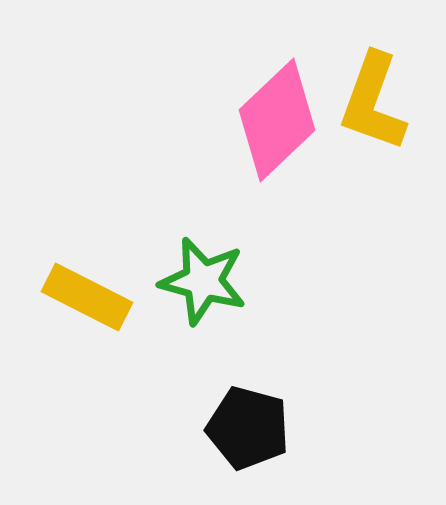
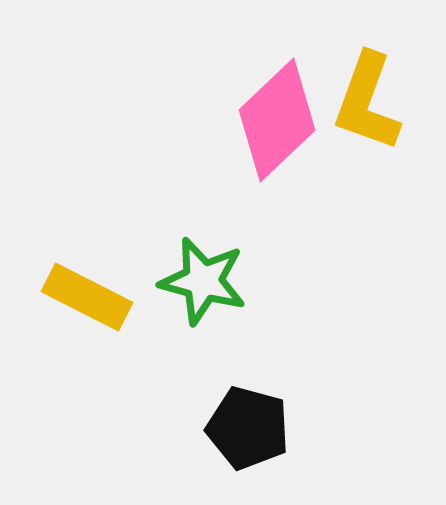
yellow L-shape: moved 6 px left
